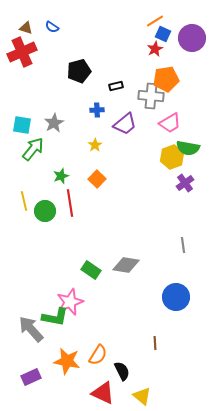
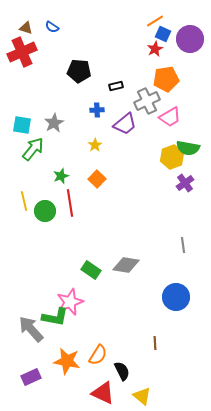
purple circle: moved 2 px left, 1 px down
black pentagon: rotated 20 degrees clockwise
gray cross: moved 4 px left, 5 px down; rotated 30 degrees counterclockwise
pink trapezoid: moved 6 px up
